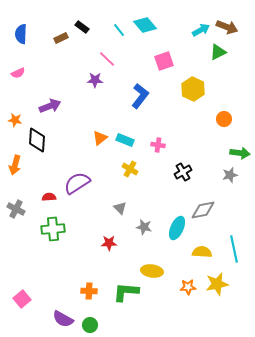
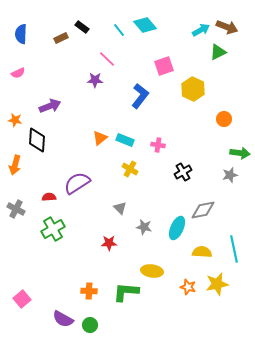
pink square at (164, 61): moved 5 px down
green cross at (53, 229): rotated 25 degrees counterclockwise
orange star at (188, 287): rotated 21 degrees clockwise
